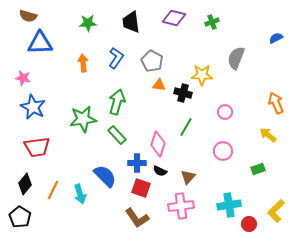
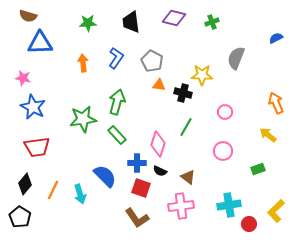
brown triangle at (188, 177): rotated 35 degrees counterclockwise
